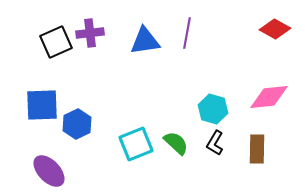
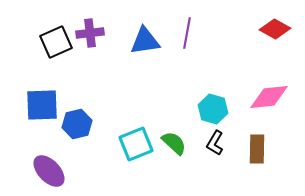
blue hexagon: rotated 12 degrees clockwise
green semicircle: moved 2 px left
